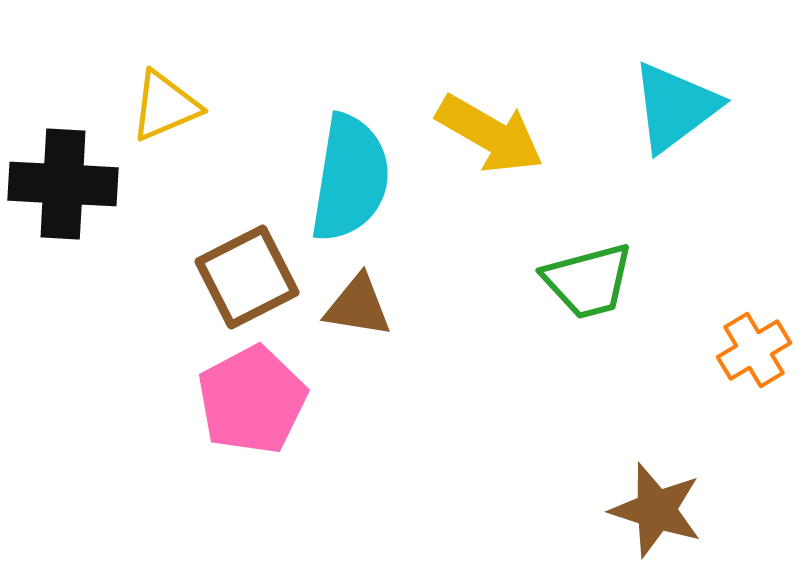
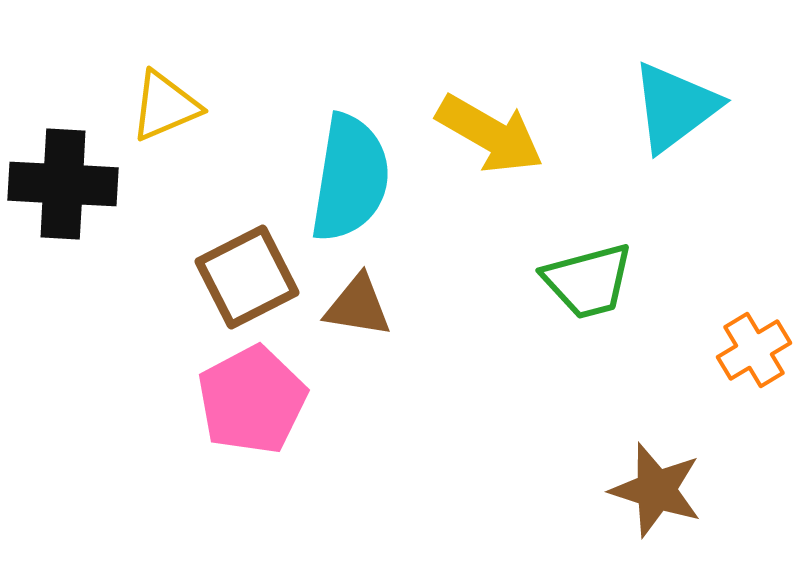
brown star: moved 20 px up
